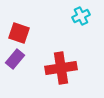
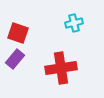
cyan cross: moved 7 px left, 7 px down; rotated 12 degrees clockwise
red square: moved 1 px left
